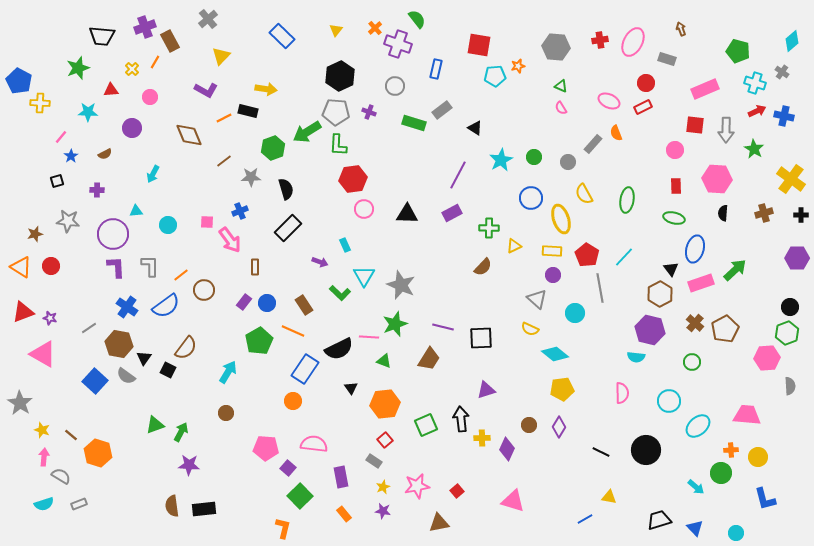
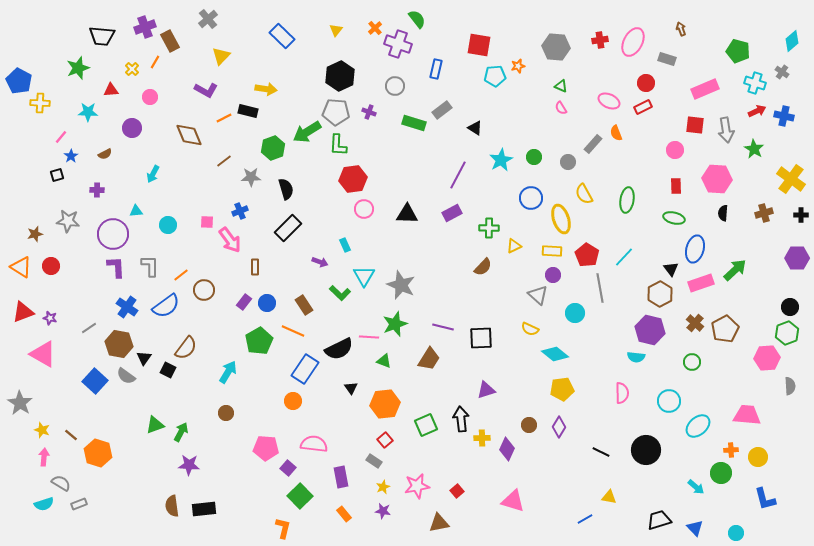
gray arrow at (726, 130): rotated 10 degrees counterclockwise
black square at (57, 181): moved 6 px up
gray triangle at (537, 299): moved 1 px right, 4 px up
gray semicircle at (61, 476): moved 7 px down
